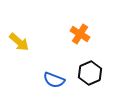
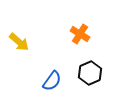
blue semicircle: moved 2 px left, 1 px down; rotated 75 degrees counterclockwise
